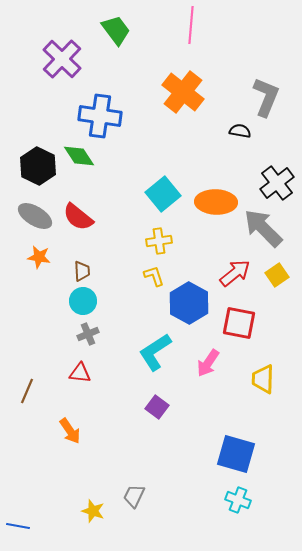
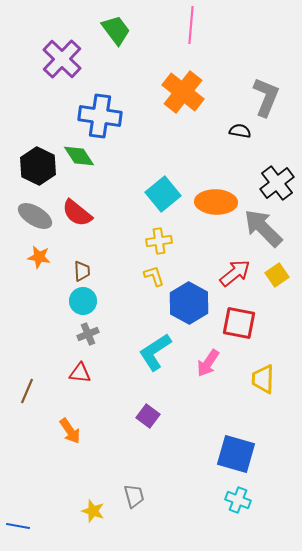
red semicircle: moved 1 px left, 4 px up
purple square: moved 9 px left, 9 px down
gray trapezoid: rotated 140 degrees clockwise
